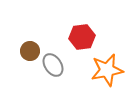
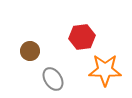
gray ellipse: moved 14 px down
orange star: moved 2 px left; rotated 12 degrees clockwise
